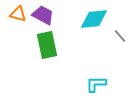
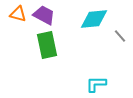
purple trapezoid: moved 1 px right
